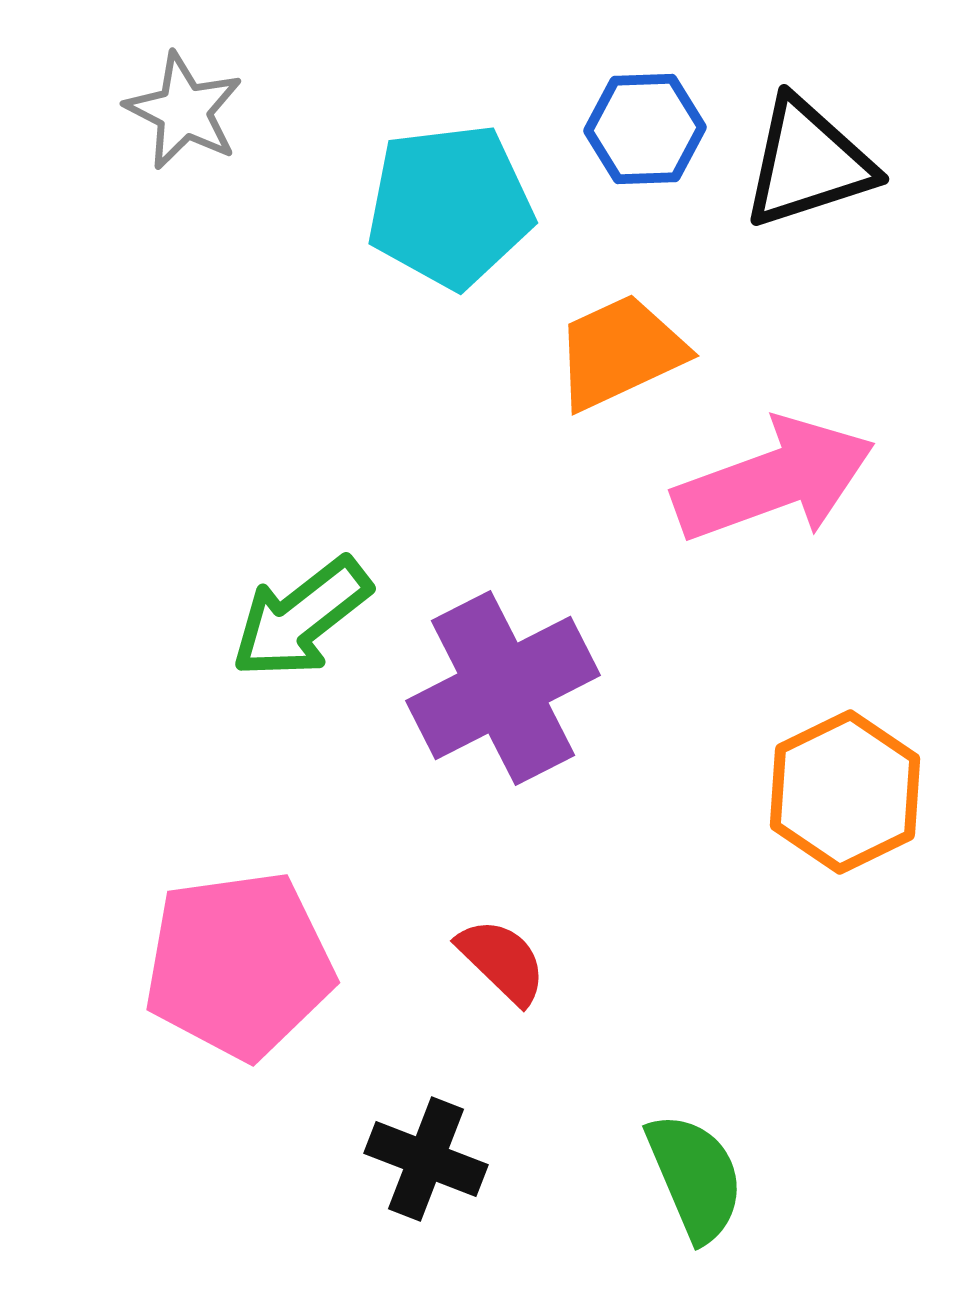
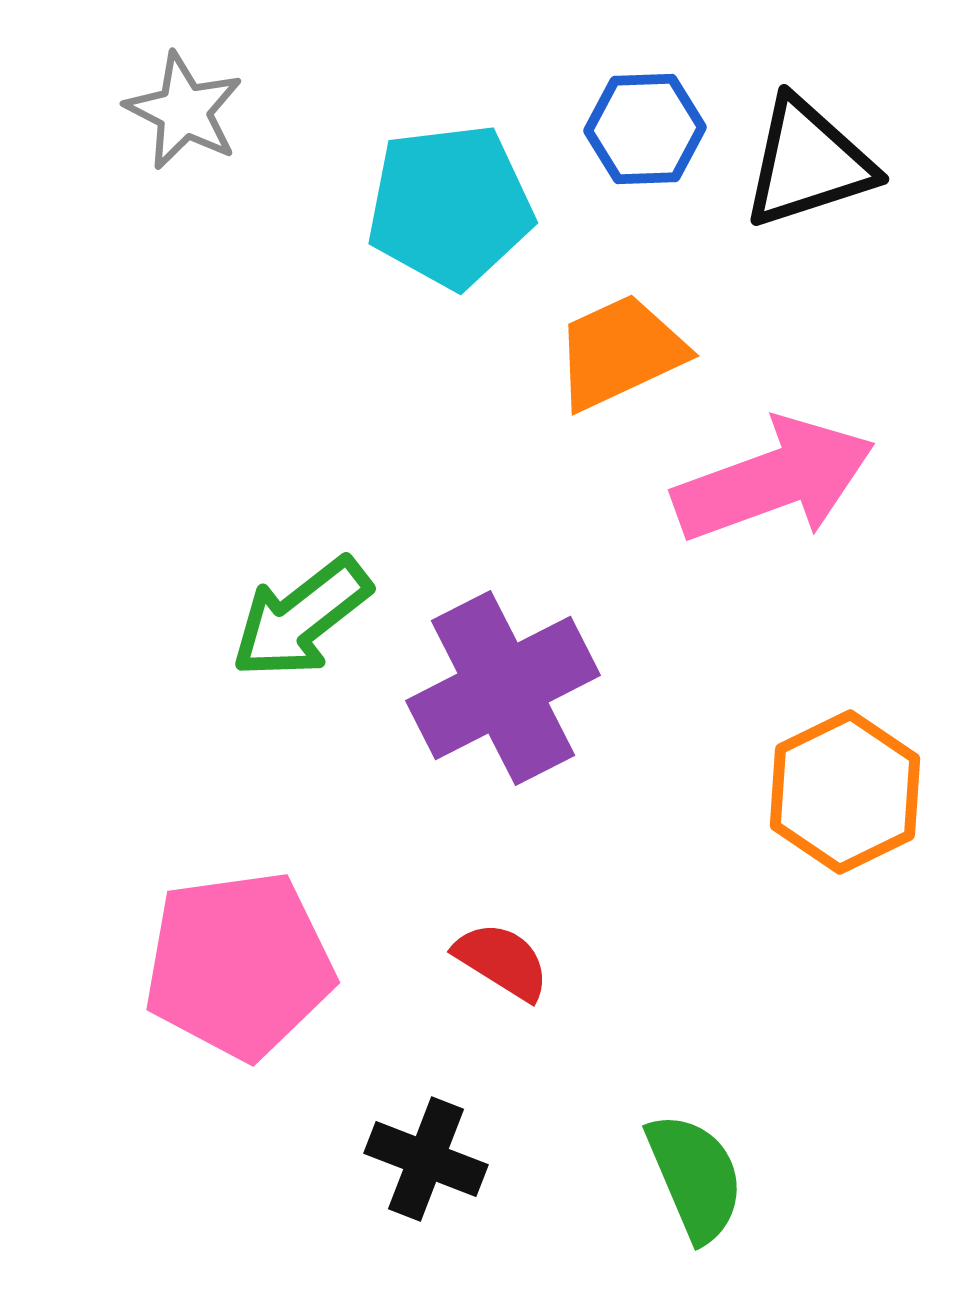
red semicircle: rotated 12 degrees counterclockwise
